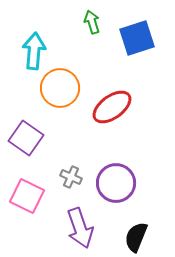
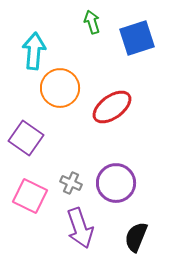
gray cross: moved 6 px down
pink square: moved 3 px right
